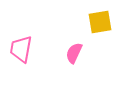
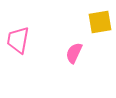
pink trapezoid: moved 3 px left, 9 px up
